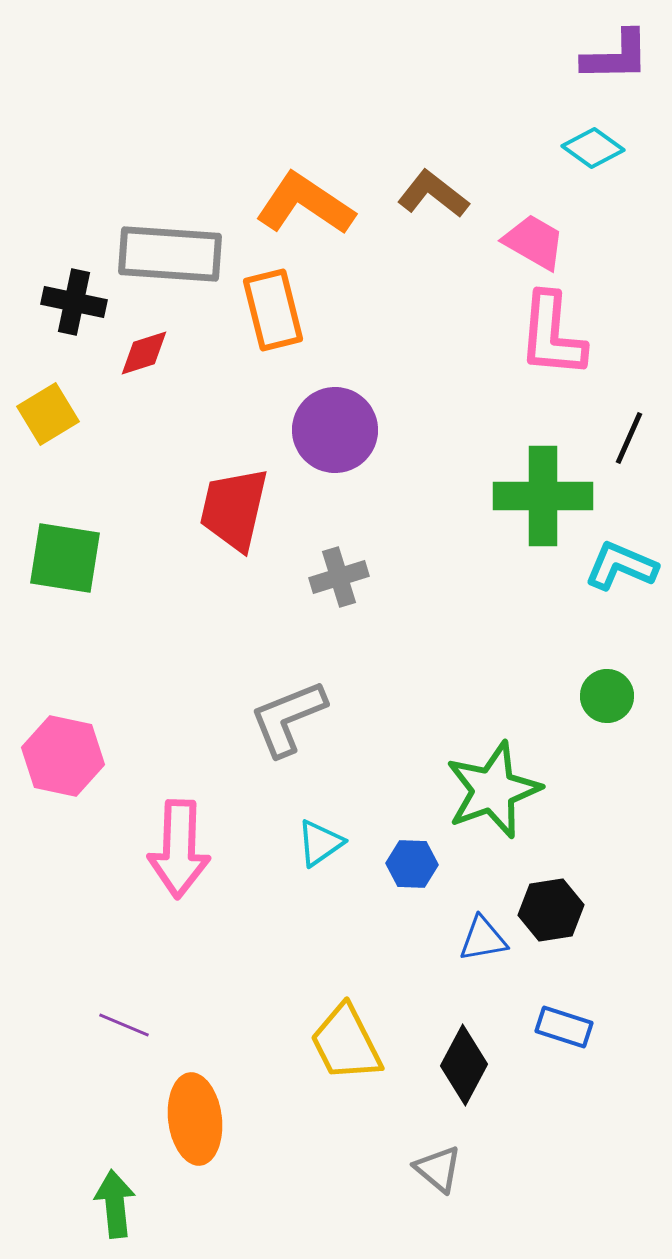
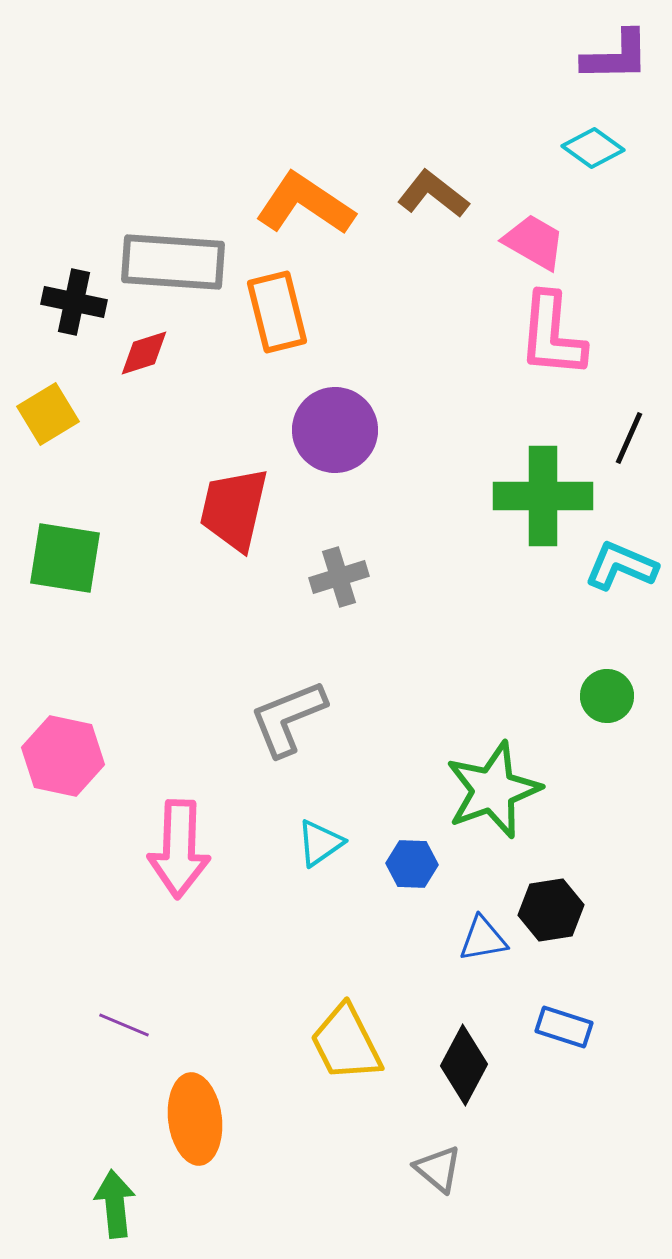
gray rectangle: moved 3 px right, 8 px down
orange rectangle: moved 4 px right, 2 px down
